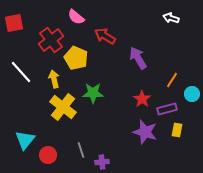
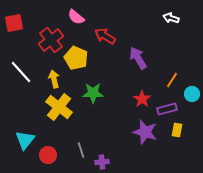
yellow cross: moved 4 px left
